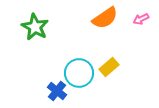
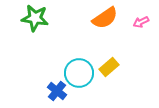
pink arrow: moved 3 px down
green star: moved 9 px up; rotated 20 degrees counterclockwise
